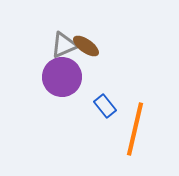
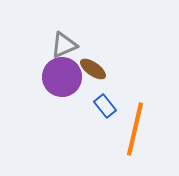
brown ellipse: moved 7 px right, 23 px down
